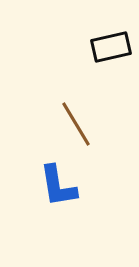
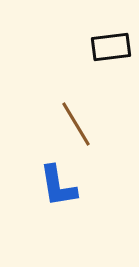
black rectangle: rotated 6 degrees clockwise
